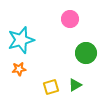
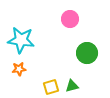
cyan star: rotated 24 degrees clockwise
green circle: moved 1 px right
green triangle: moved 3 px left, 1 px down; rotated 16 degrees clockwise
